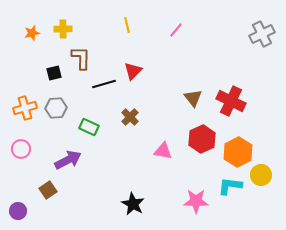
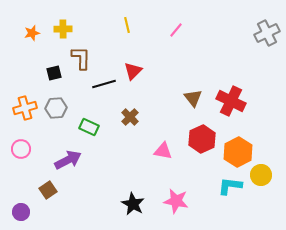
gray cross: moved 5 px right, 1 px up
pink star: moved 20 px left; rotated 10 degrees clockwise
purple circle: moved 3 px right, 1 px down
